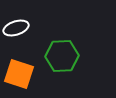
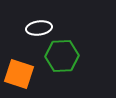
white ellipse: moved 23 px right; rotated 10 degrees clockwise
